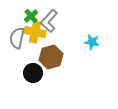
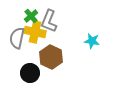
gray L-shape: rotated 20 degrees counterclockwise
cyan star: moved 1 px up
brown hexagon: rotated 20 degrees counterclockwise
black circle: moved 3 px left
